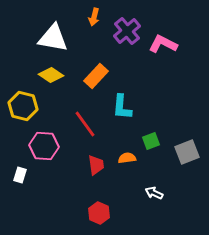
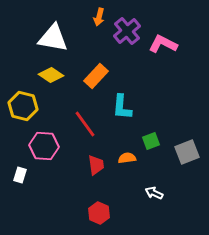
orange arrow: moved 5 px right
